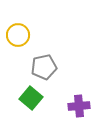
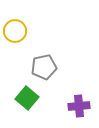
yellow circle: moved 3 px left, 4 px up
green square: moved 4 px left
